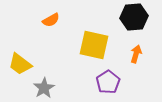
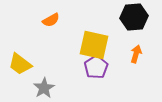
purple pentagon: moved 12 px left, 15 px up
